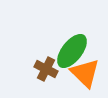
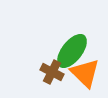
brown cross: moved 6 px right, 3 px down
